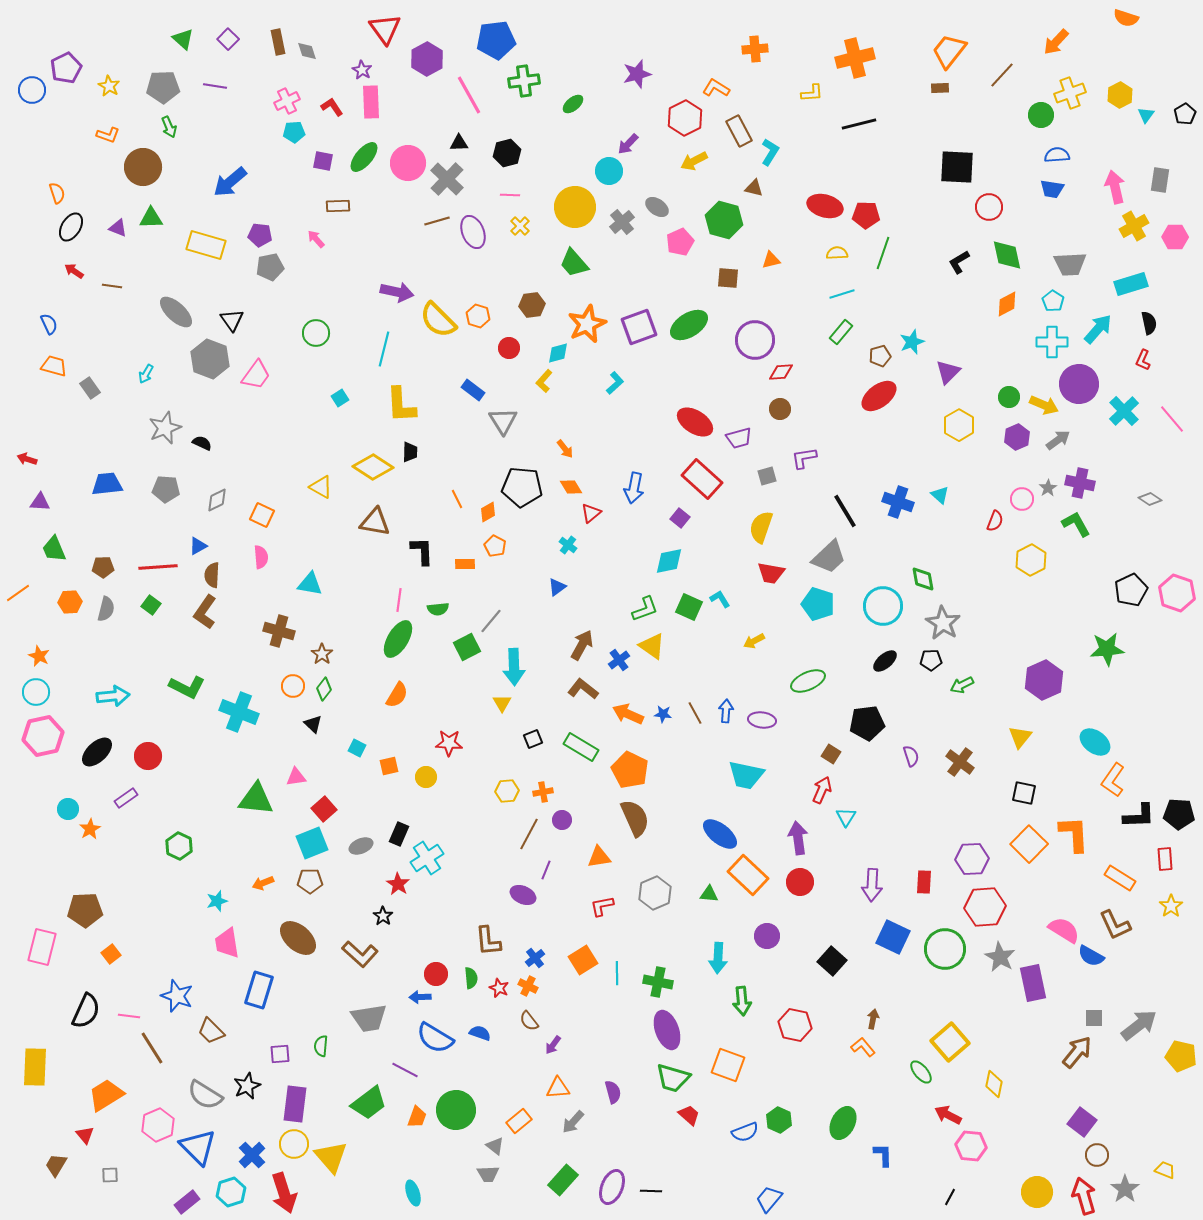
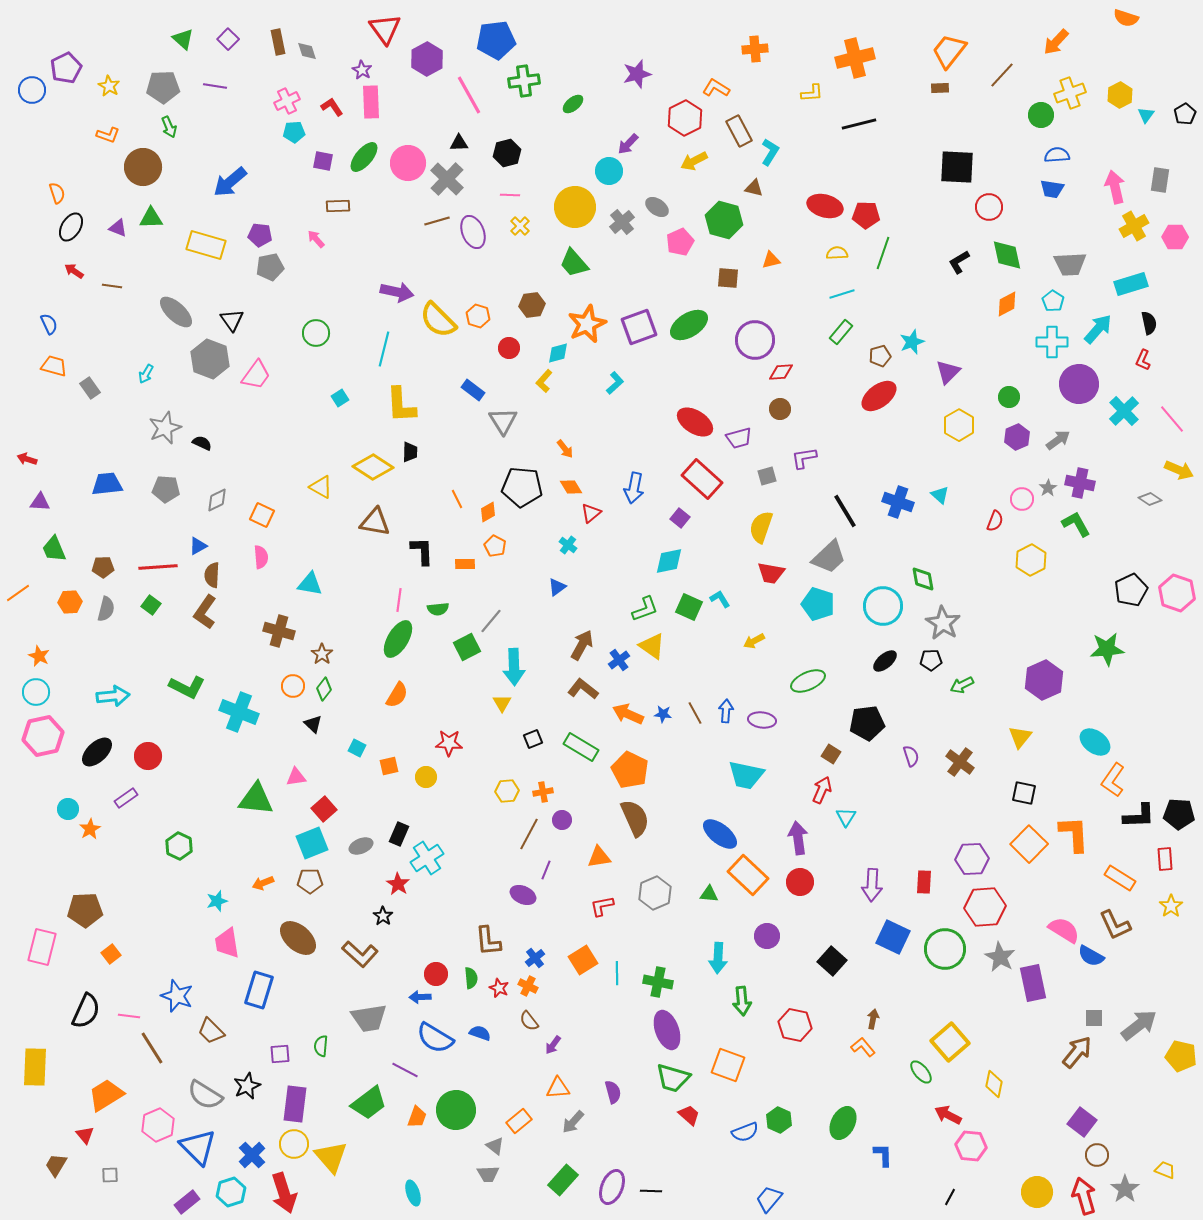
yellow arrow at (1044, 405): moved 135 px right, 65 px down
